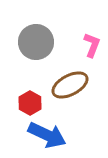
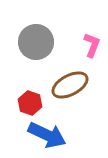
red hexagon: rotated 10 degrees counterclockwise
